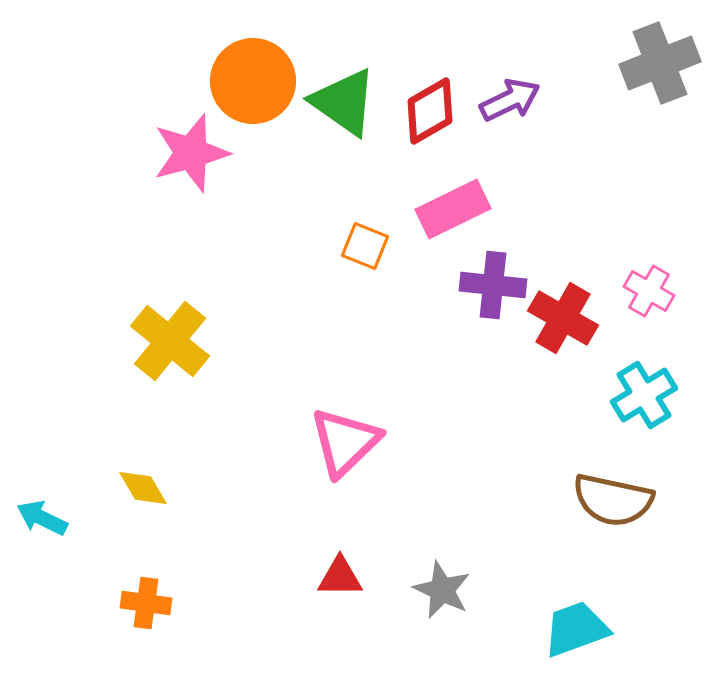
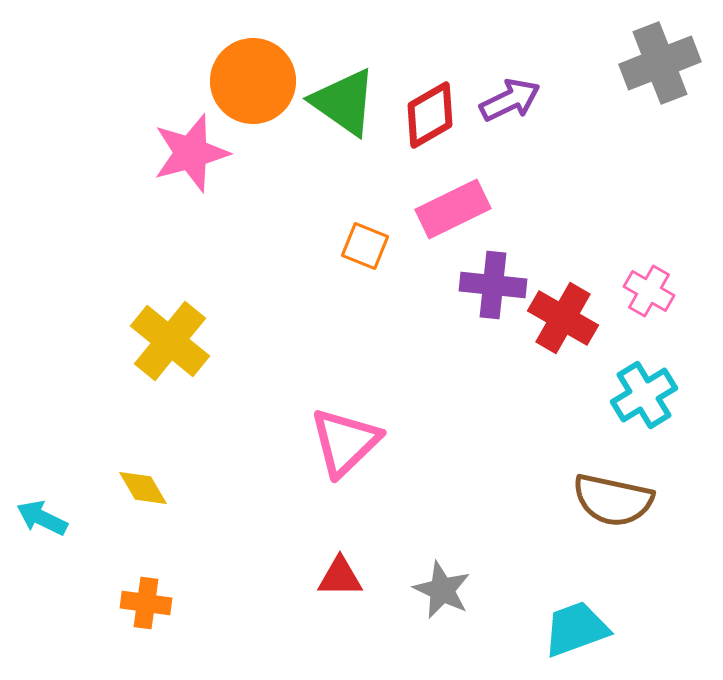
red diamond: moved 4 px down
